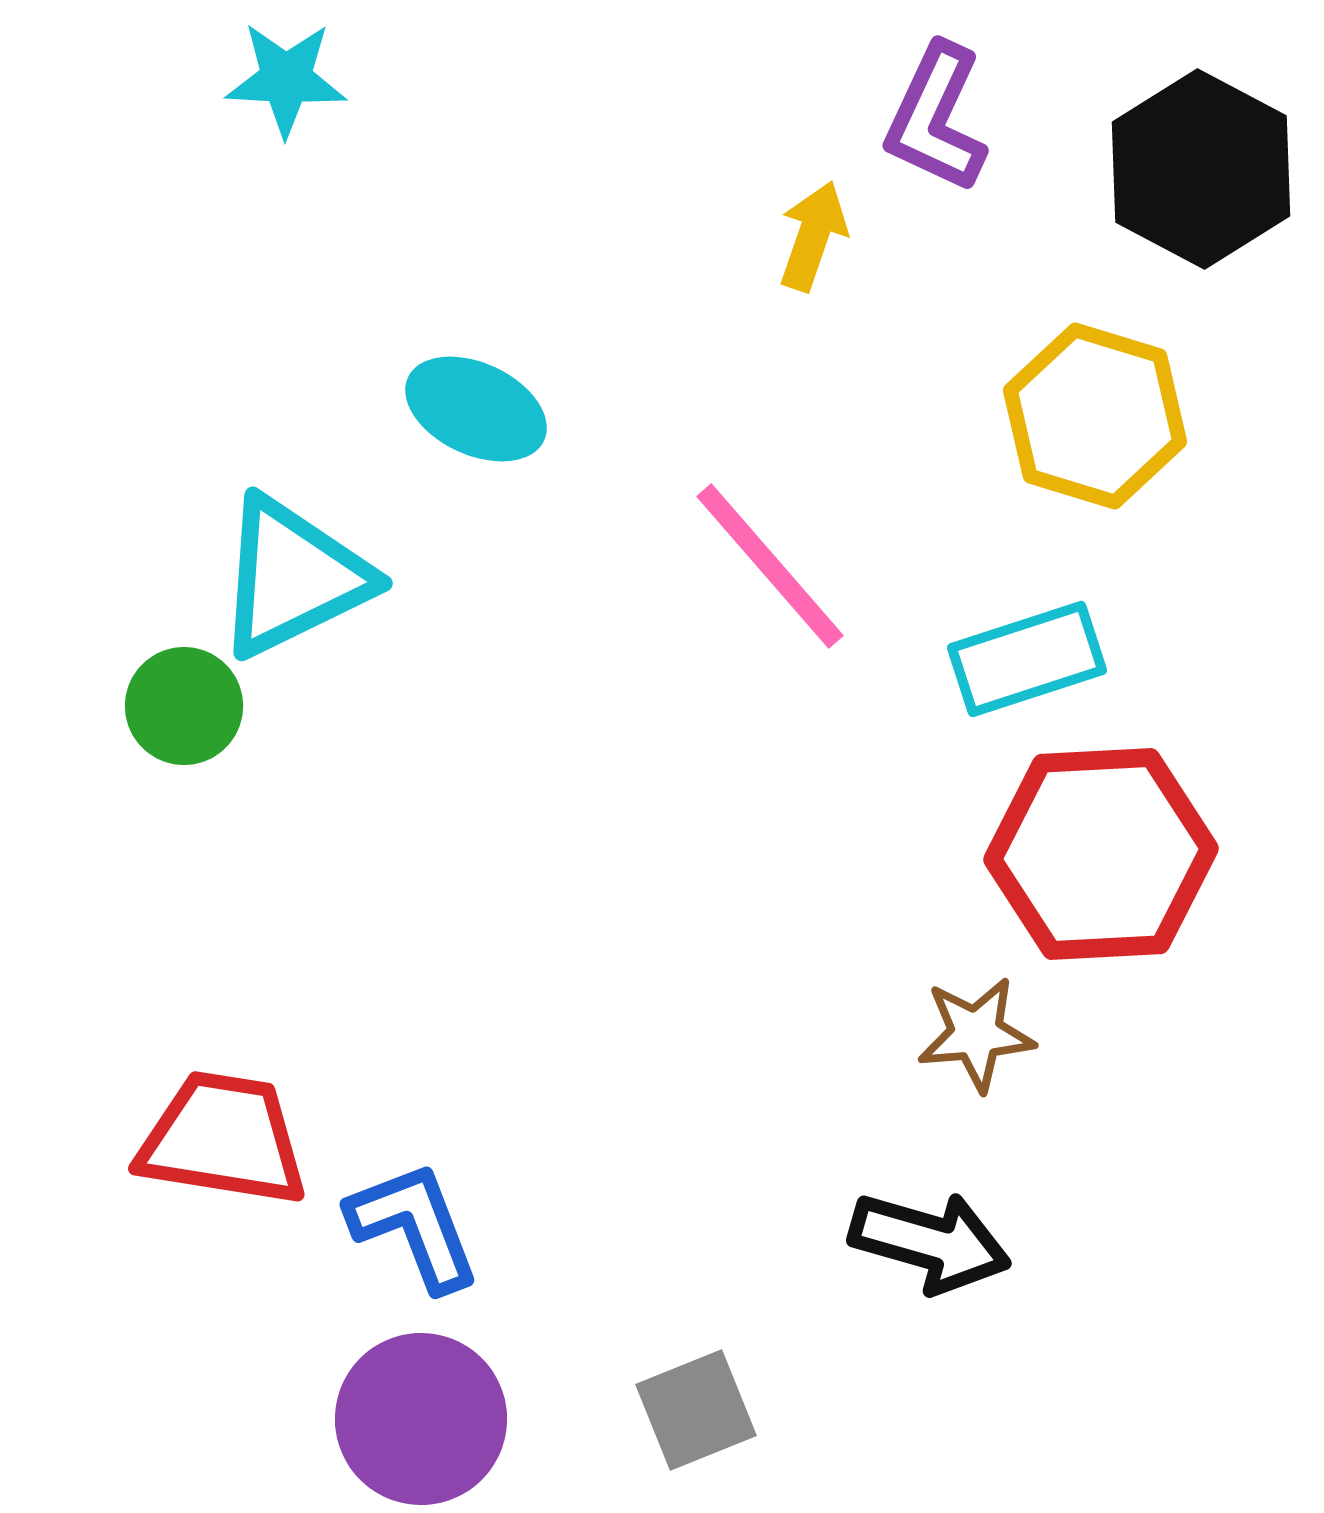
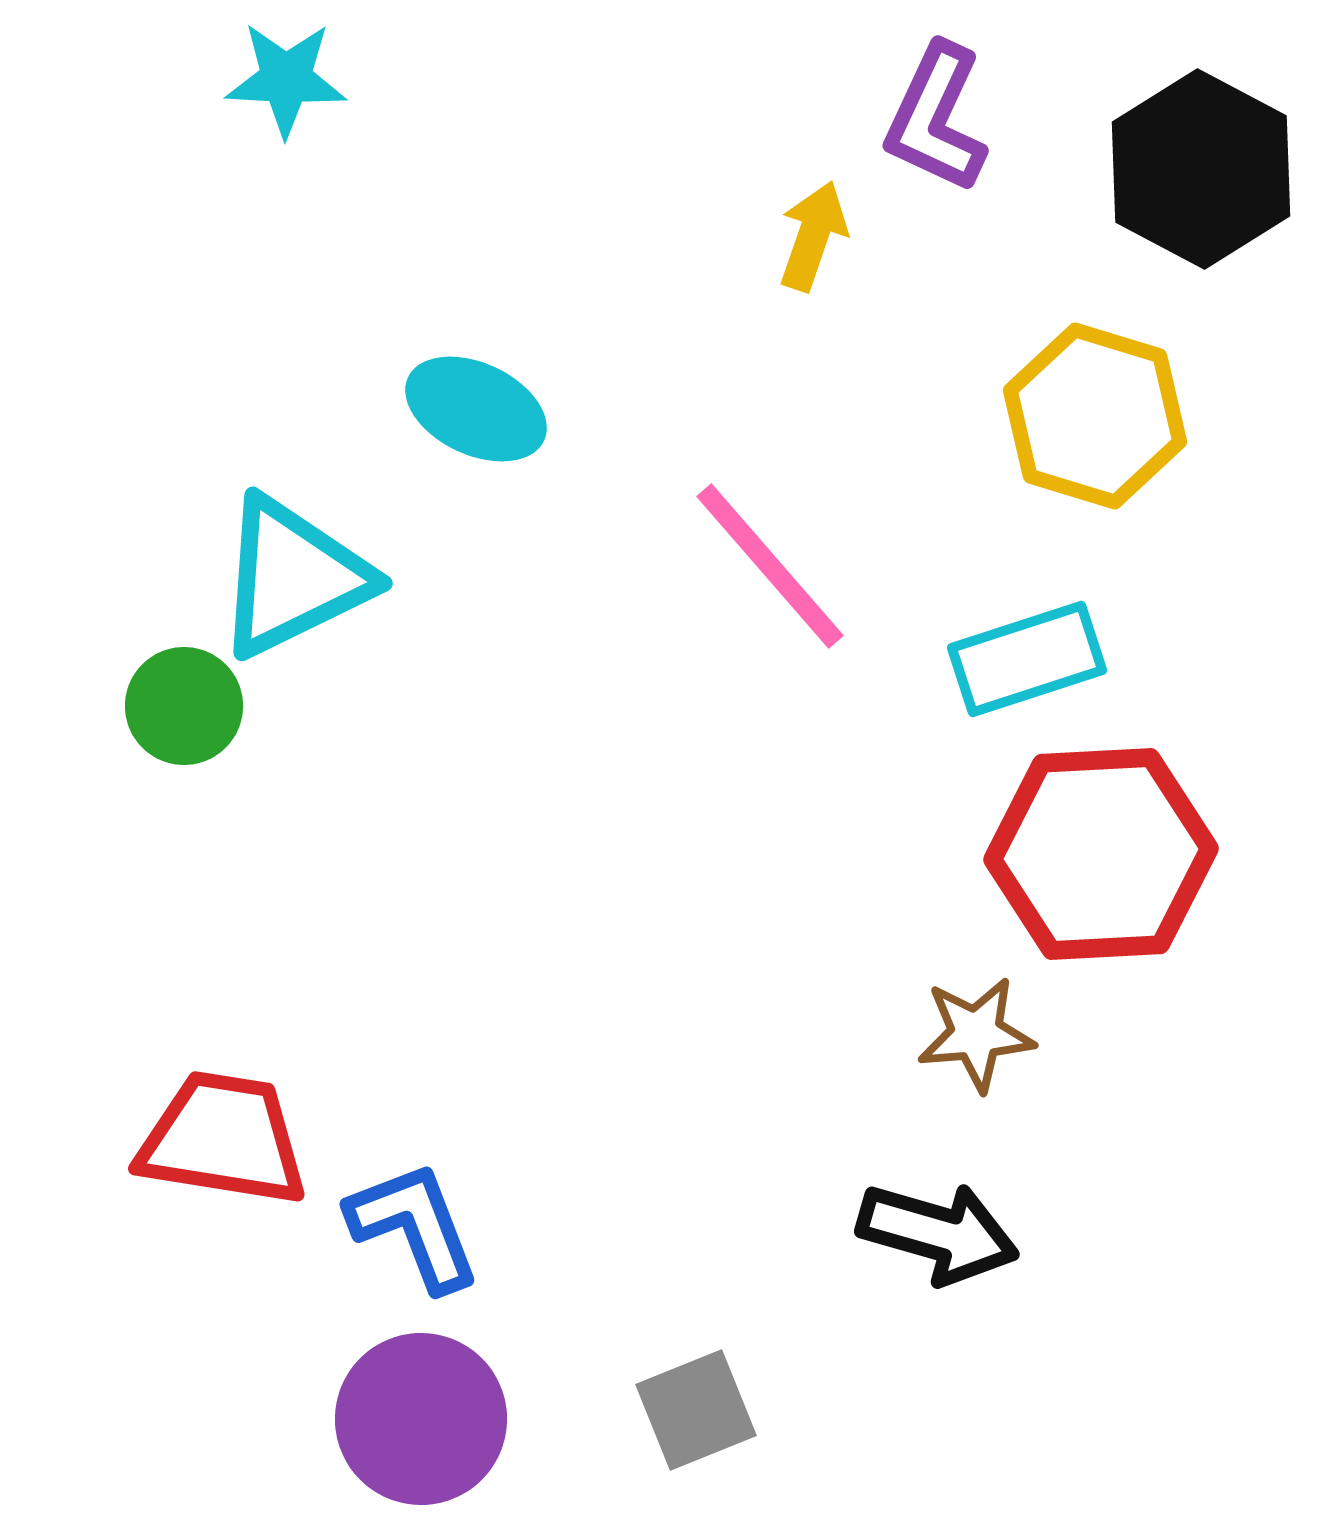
black arrow: moved 8 px right, 9 px up
